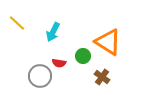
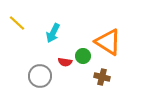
cyan arrow: moved 1 px down
red semicircle: moved 6 px right, 1 px up
brown cross: rotated 21 degrees counterclockwise
